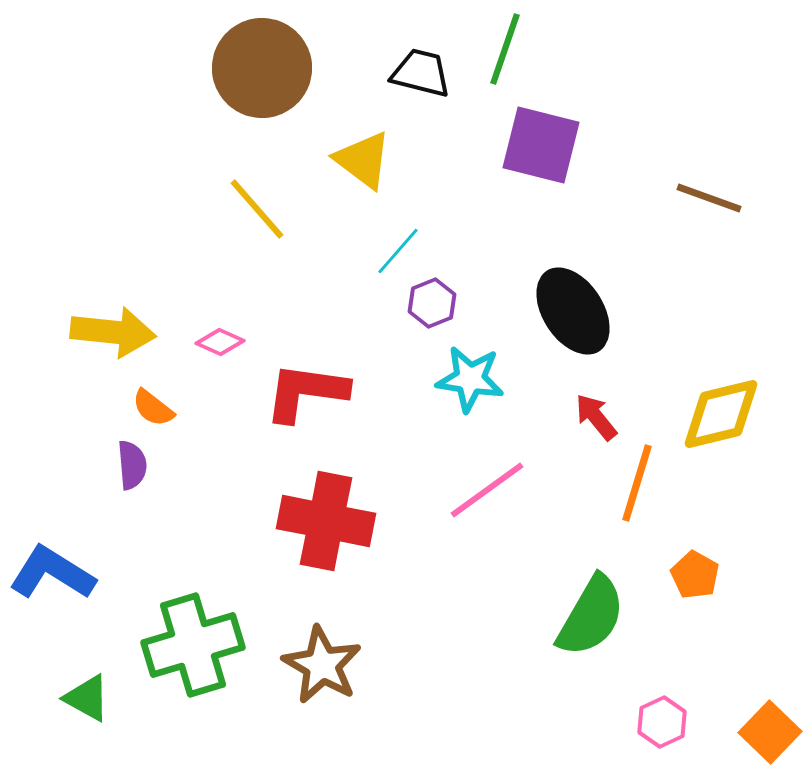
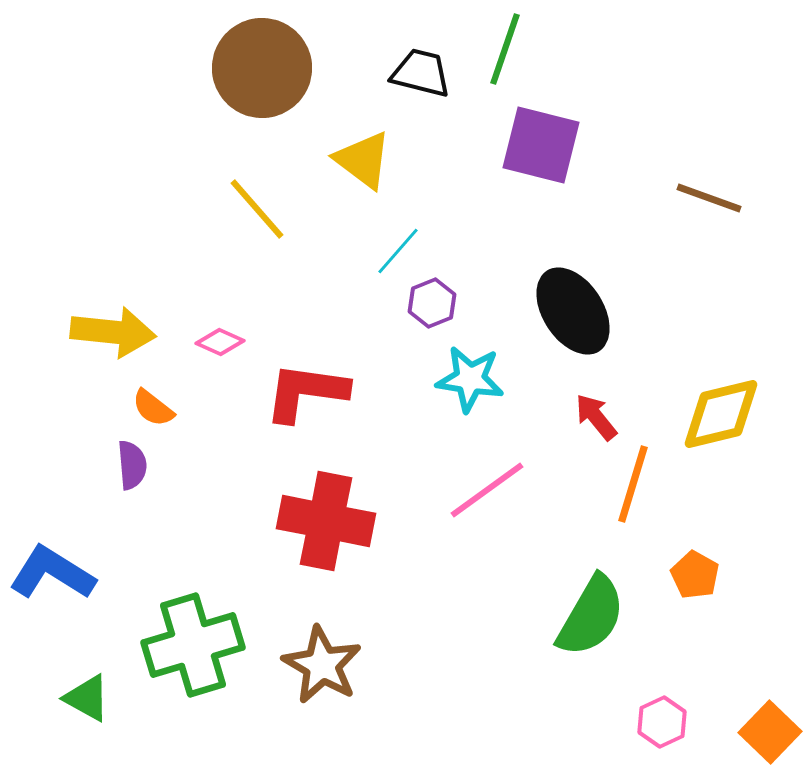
orange line: moved 4 px left, 1 px down
